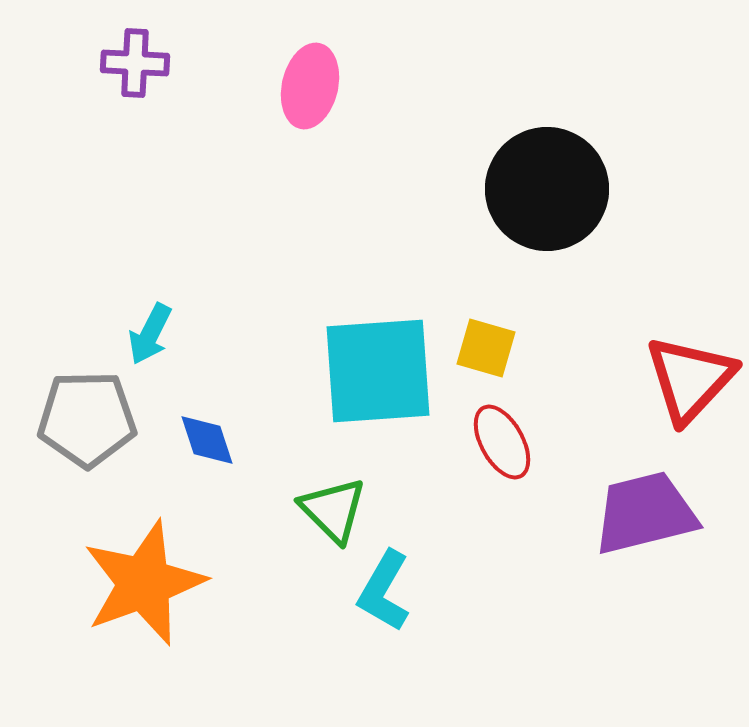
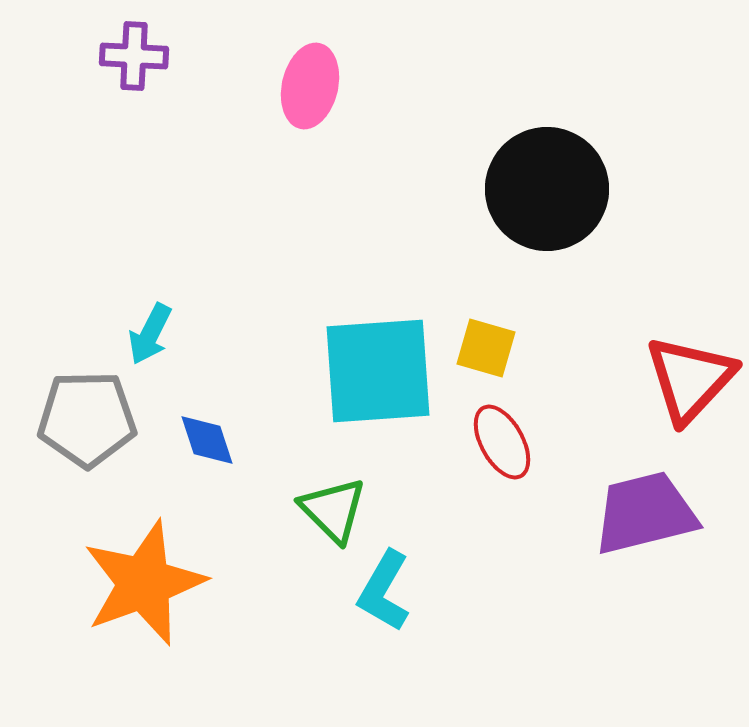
purple cross: moved 1 px left, 7 px up
